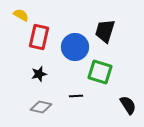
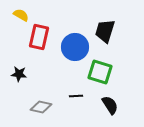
black star: moved 20 px left; rotated 21 degrees clockwise
black semicircle: moved 18 px left
